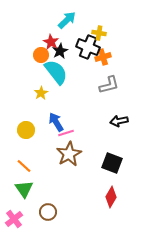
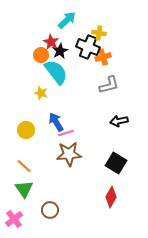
yellow star: rotated 24 degrees counterclockwise
brown star: rotated 25 degrees clockwise
black square: moved 4 px right; rotated 10 degrees clockwise
brown circle: moved 2 px right, 2 px up
